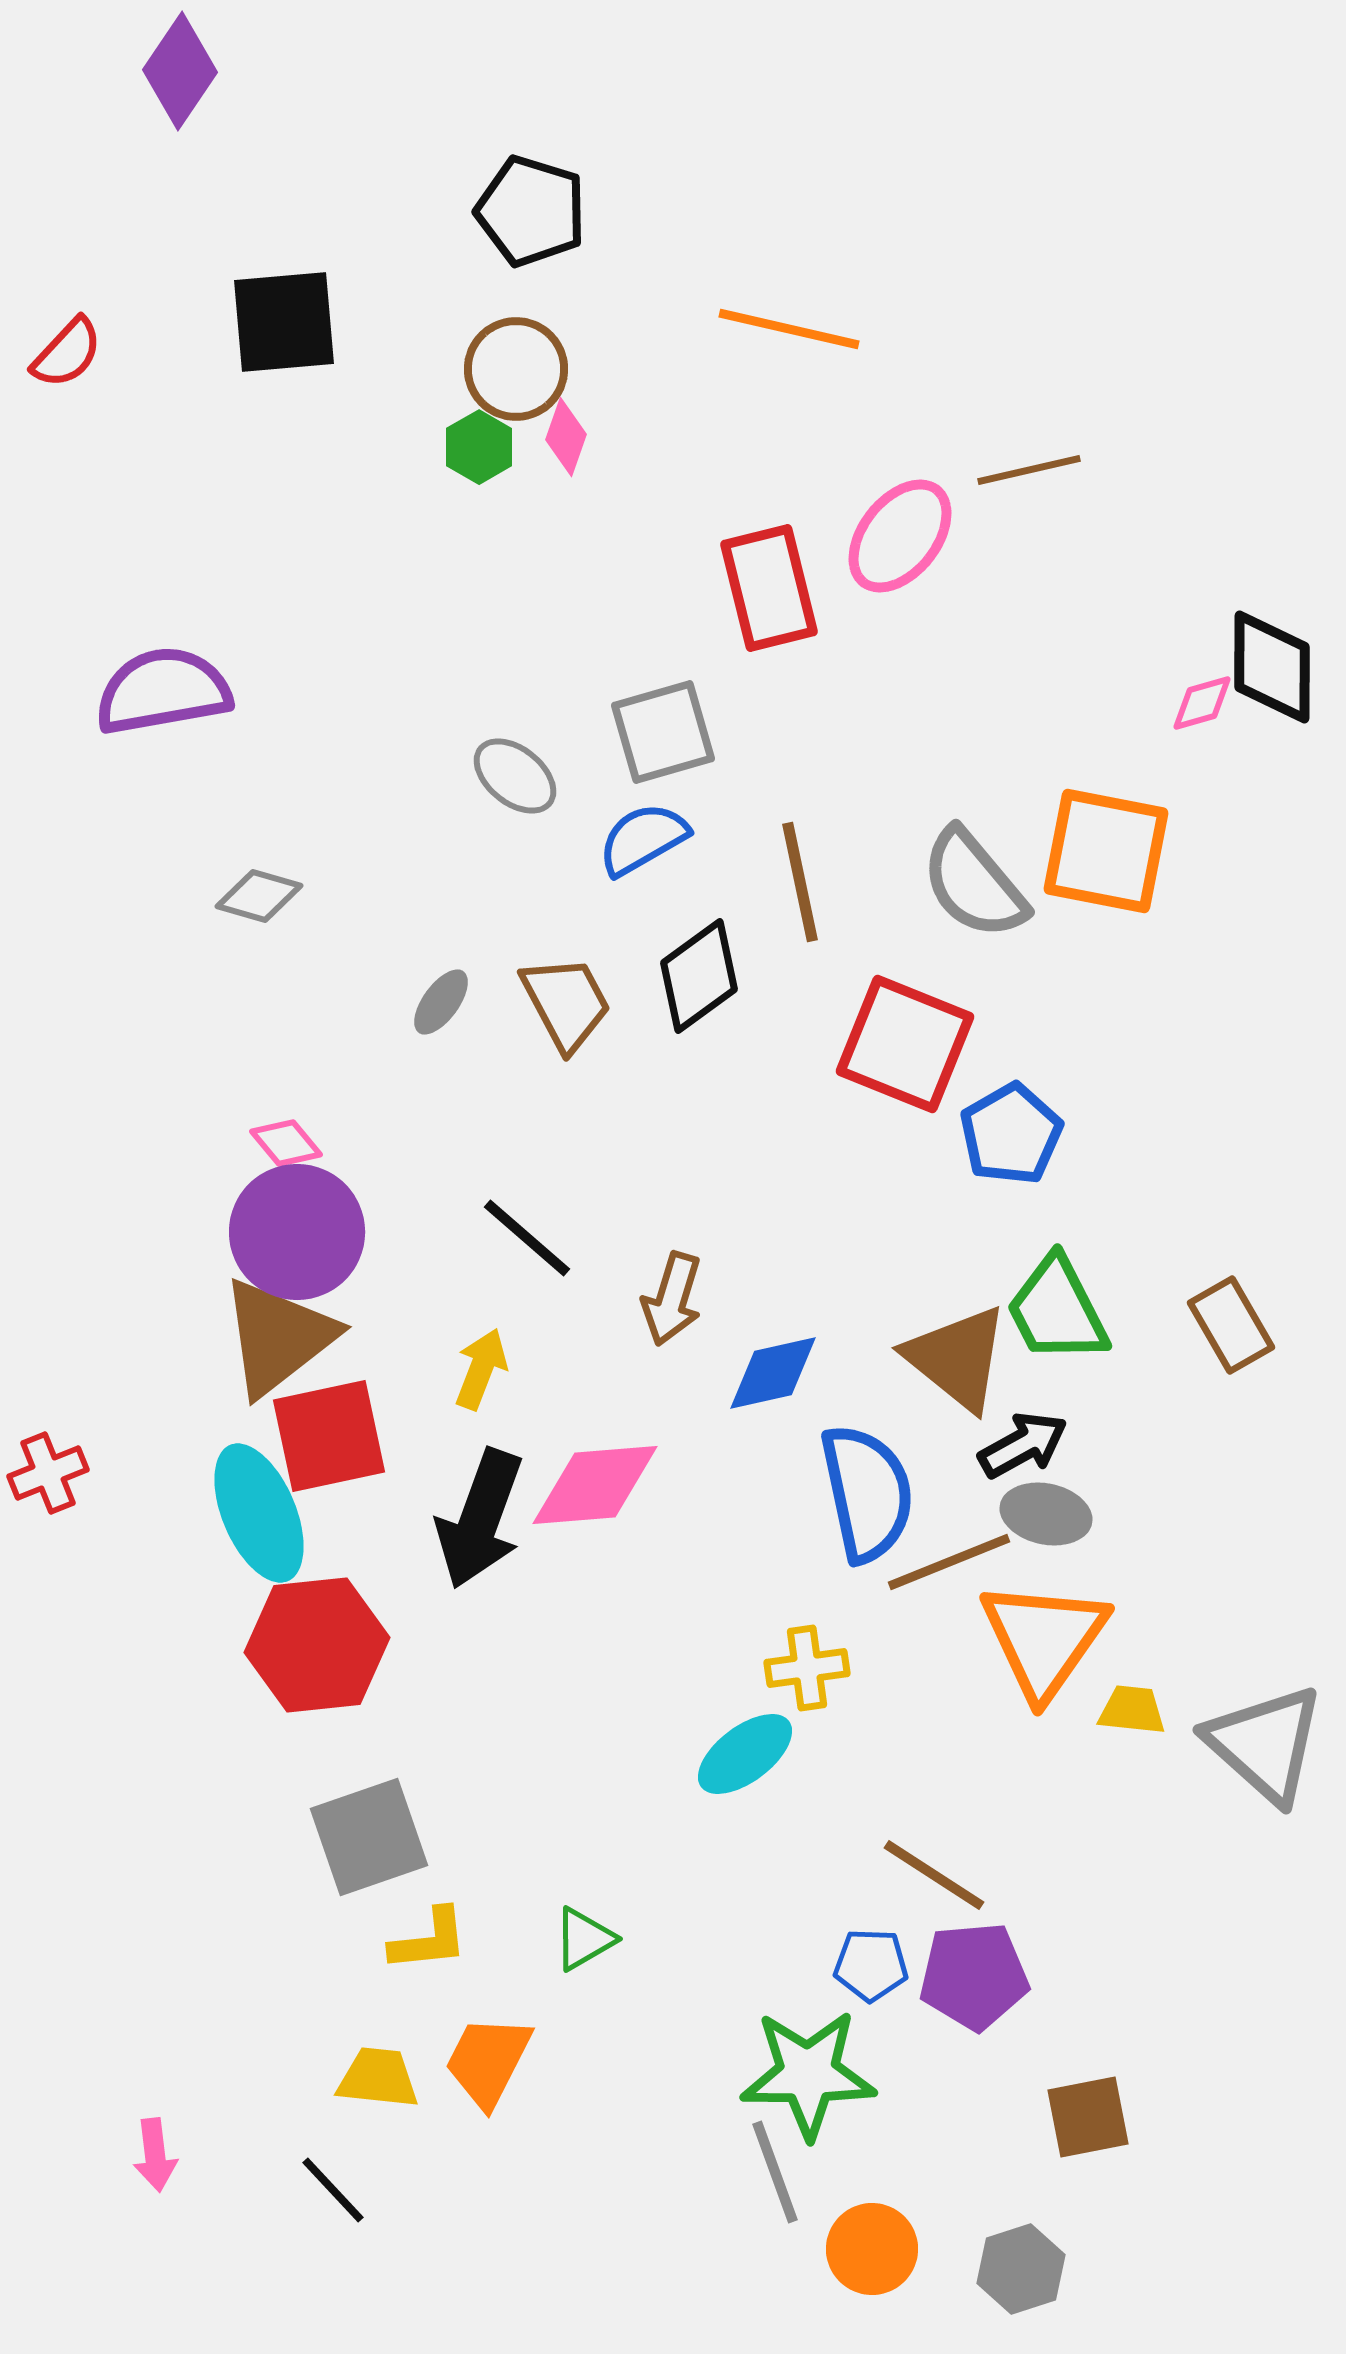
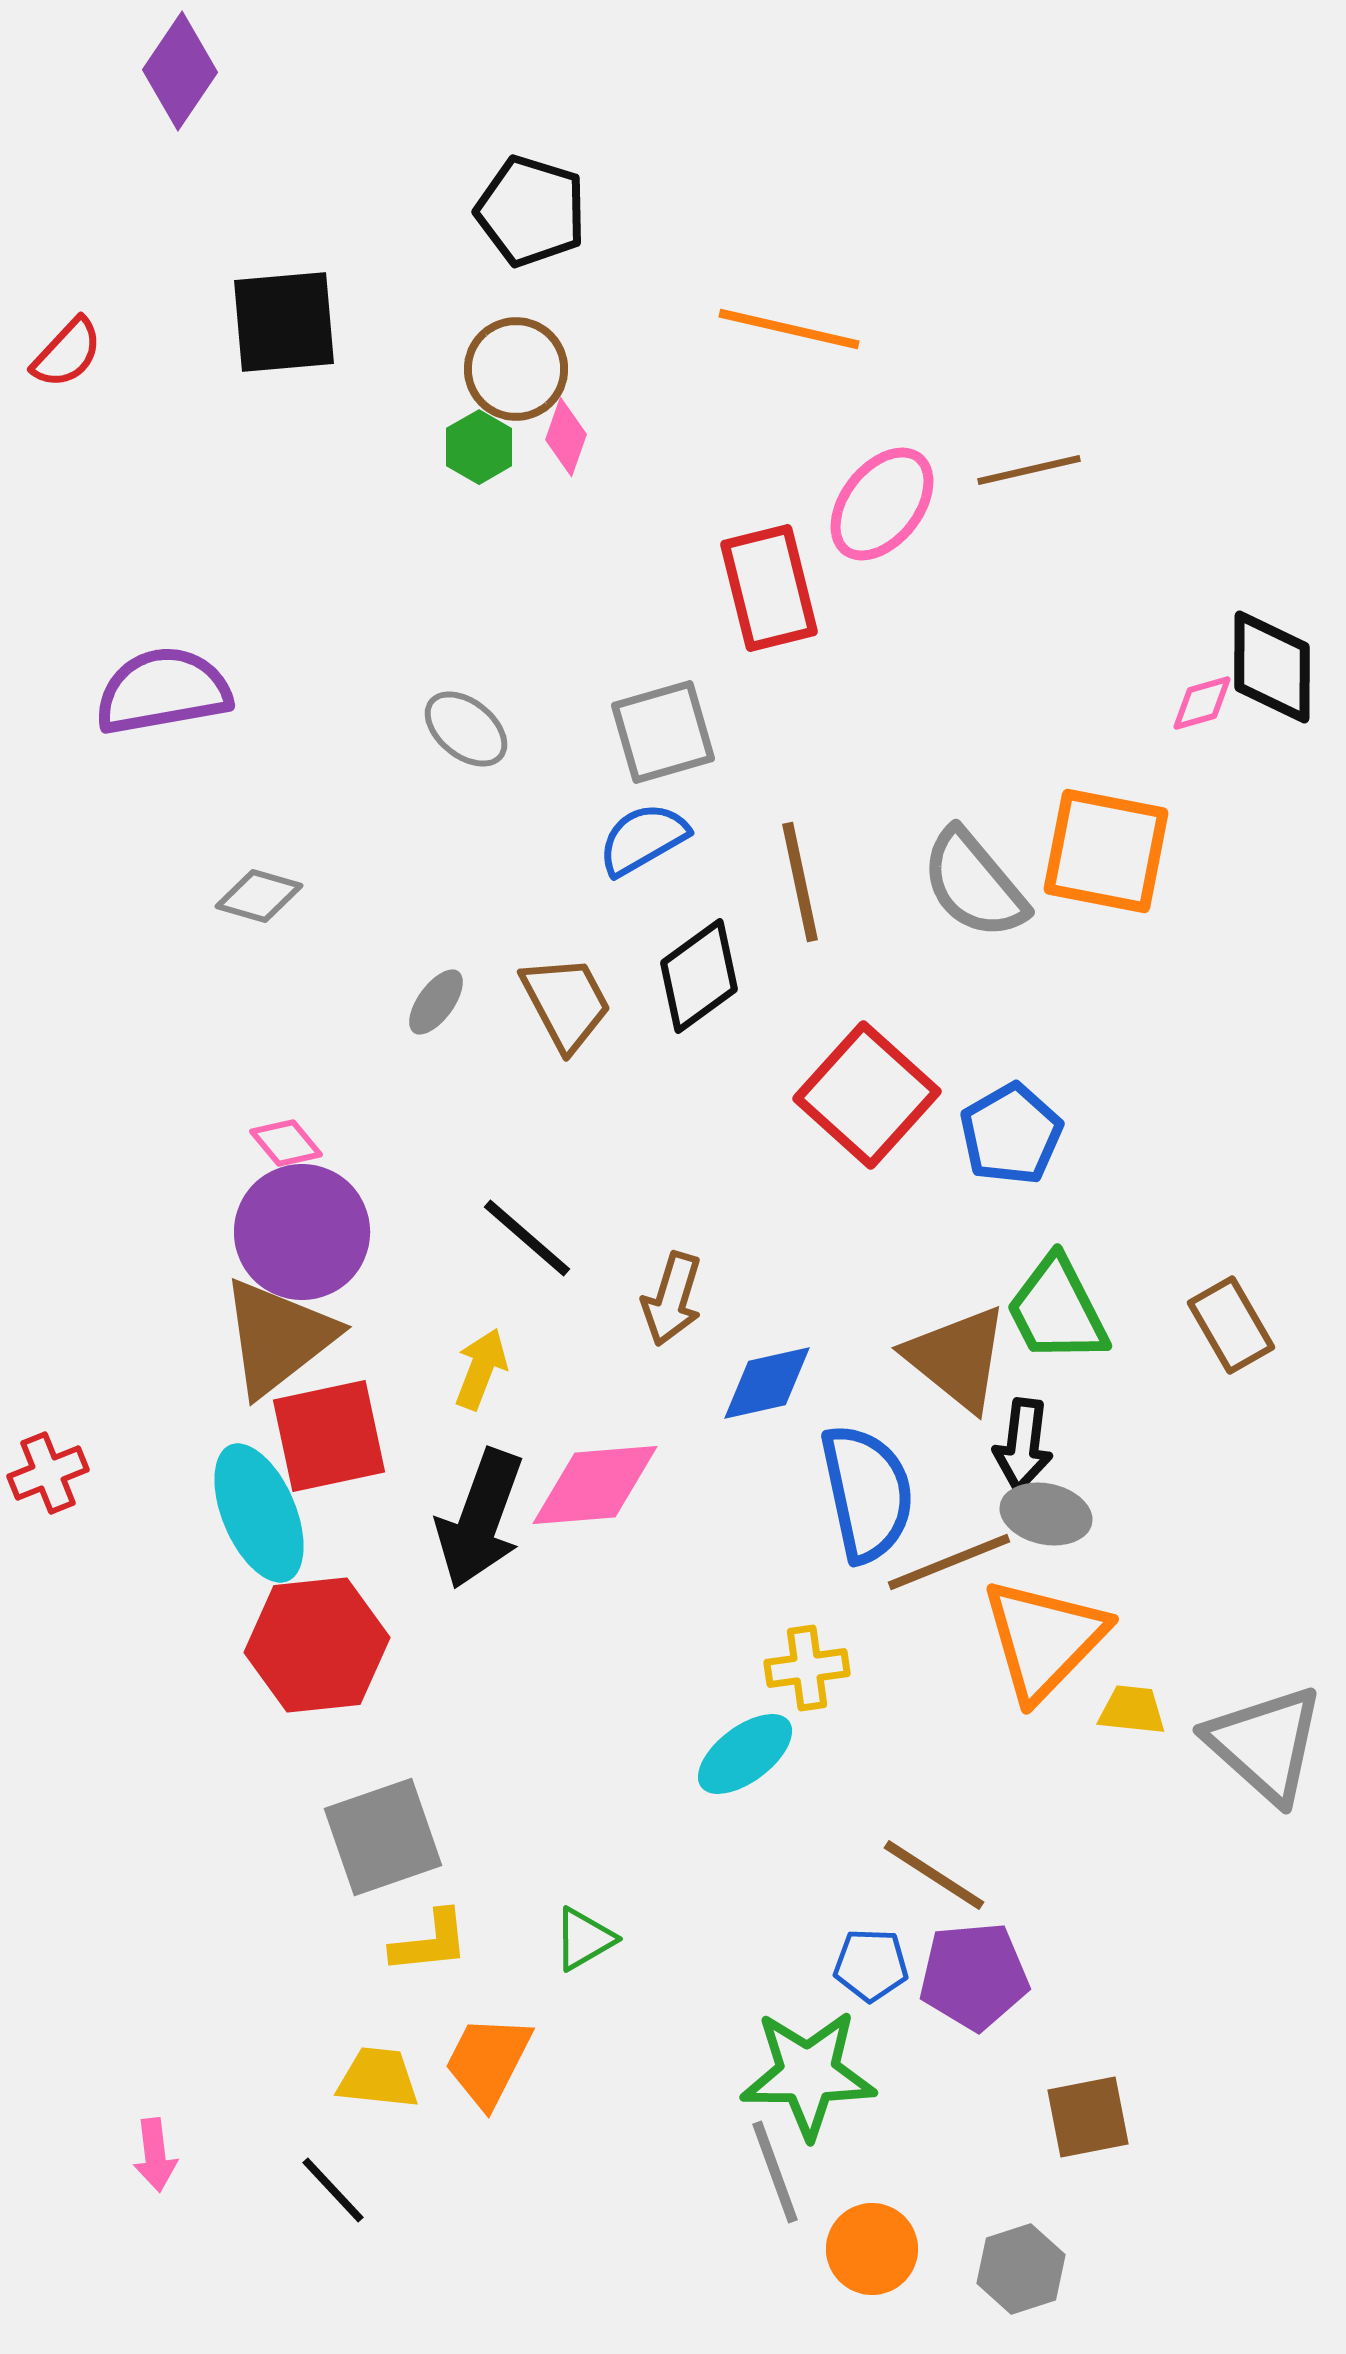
pink ellipse at (900, 536): moved 18 px left, 32 px up
gray ellipse at (515, 776): moved 49 px left, 47 px up
gray ellipse at (441, 1002): moved 5 px left
red square at (905, 1044): moved 38 px left, 51 px down; rotated 20 degrees clockwise
purple circle at (297, 1232): moved 5 px right
blue diamond at (773, 1373): moved 6 px left, 10 px down
black arrow at (1023, 1445): rotated 126 degrees clockwise
orange triangle at (1044, 1639): rotated 9 degrees clockwise
gray square at (369, 1837): moved 14 px right
yellow L-shape at (429, 1940): moved 1 px right, 2 px down
